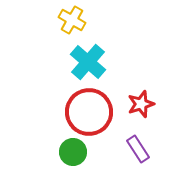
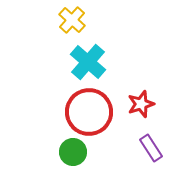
yellow cross: rotated 12 degrees clockwise
purple rectangle: moved 13 px right, 1 px up
